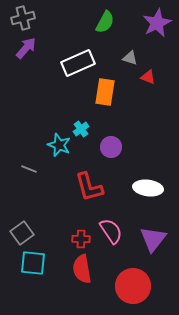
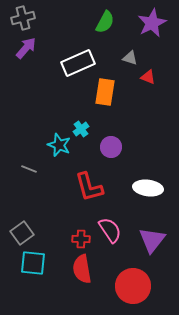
purple star: moved 5 px left
pink semicircle: moved 1 px left, 1 px up
purple triangle: moved 1 px left, 1 px down
